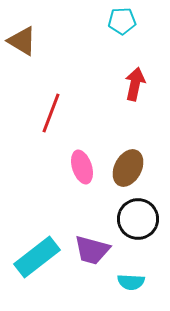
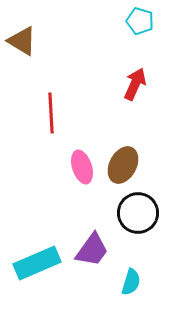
cyan pentagon: moved 18 px right; rotated 20 degrees clockwise
red arrow: rotated 12 degrees clockwise
red line: rotated 24 degrees counterclockwise
brown ellipse: moved 5 px left, 3 px up
black circle: moved 6 px up
purple trapezoid: rotated 69 degrees counterclockwise
cyan rectangle: moved 6 px down; rotated 15 degrees clockwise
cyan semicircle: rotated 76 degrees counterclockwise
